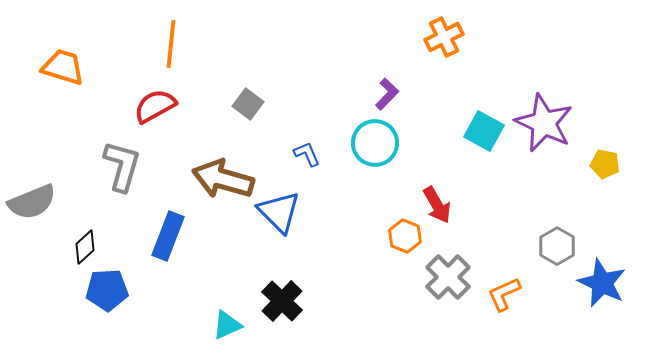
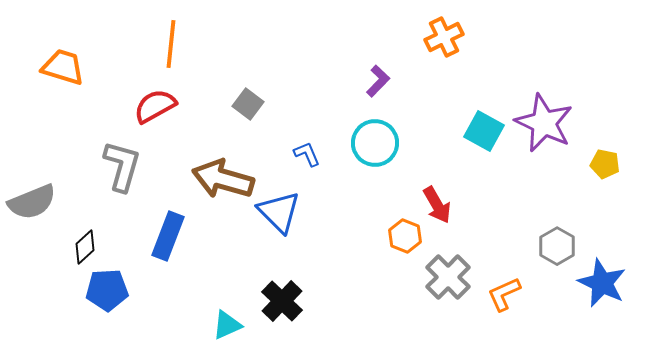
purple L-shape: moved 9 px left, 13 px up
